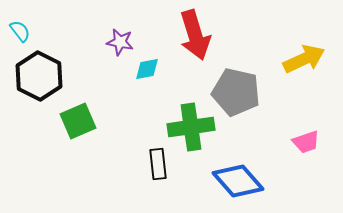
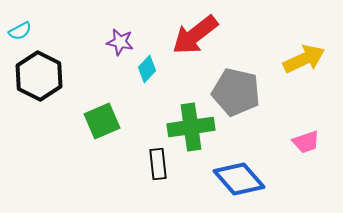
cyan semicircle: rotated 100 degrees clockwise
red arrow: rotated 69 degrees clockwise
cyan diamond: rotated 36 degrees counterclockwise
green square: moved 24 px right
blue diamond: moved 1 px right, 2 px up
